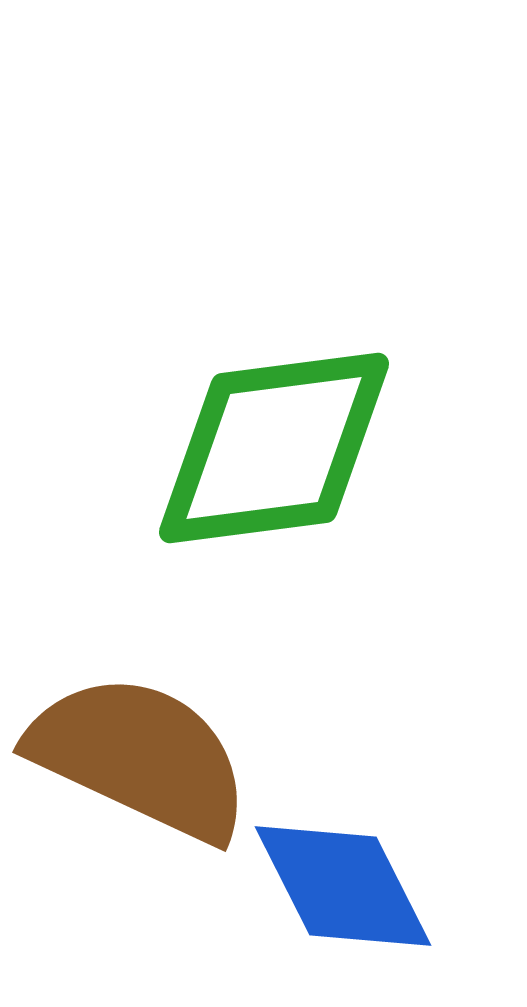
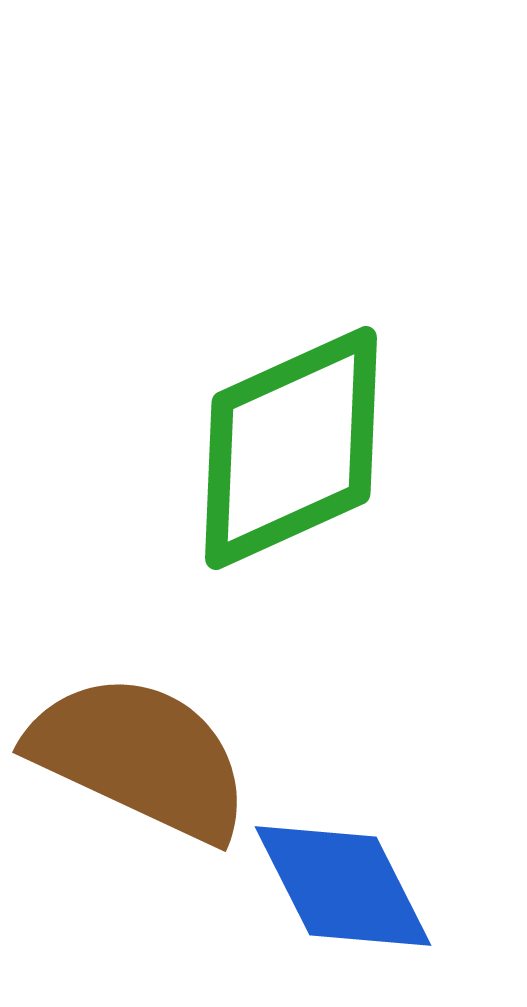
green diamond: moved 17 px right; rotated 17 degrees counterclockwise
